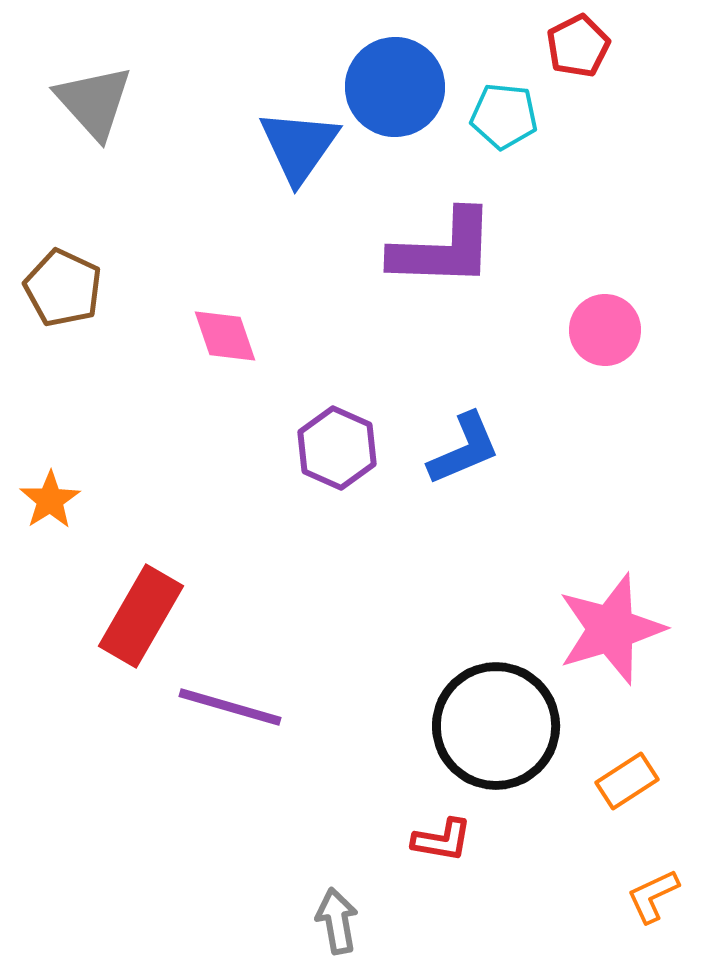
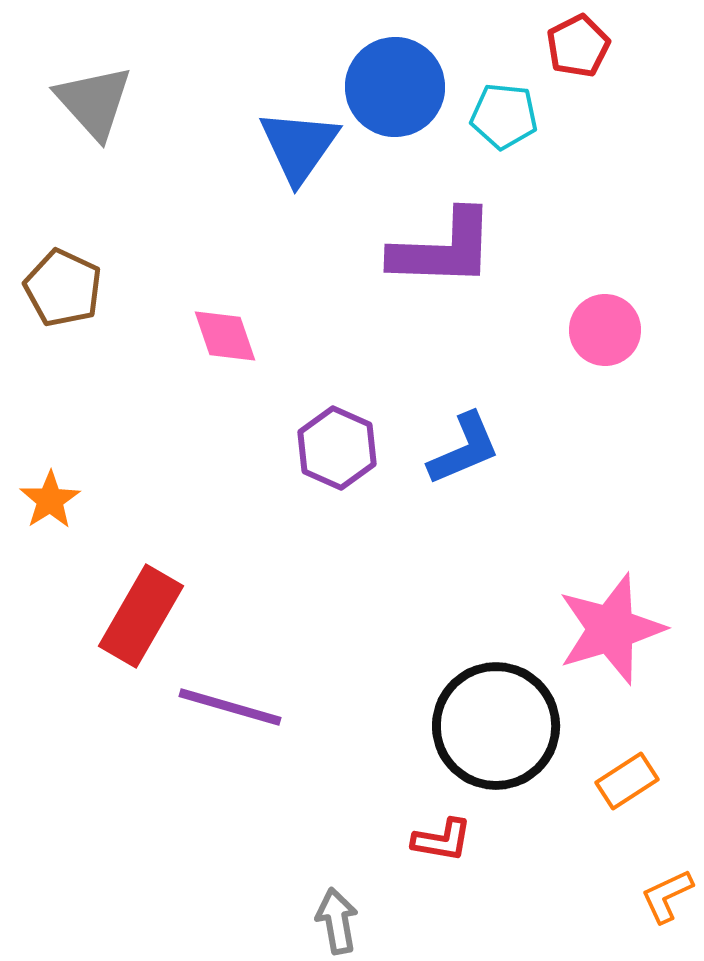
orange L-shape: moved 14 px right
